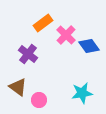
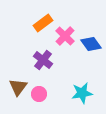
pink cross: moved 1 px left, 1 px down
blue diamond: moved 2 px right, 2 px up
purple cross: moved 15 px right, 6 px down
brown triangle: rotated 30 degrees clockwise
pink circle: moved 6 px up
